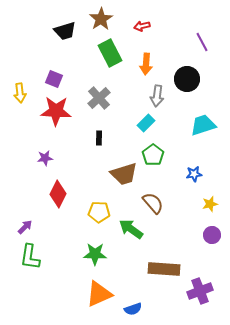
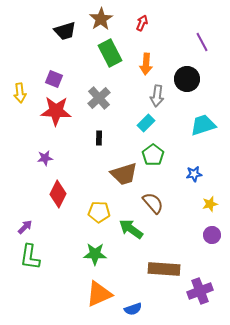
red arrow: moved 3 px up; rotated 126 degrees clockwise
